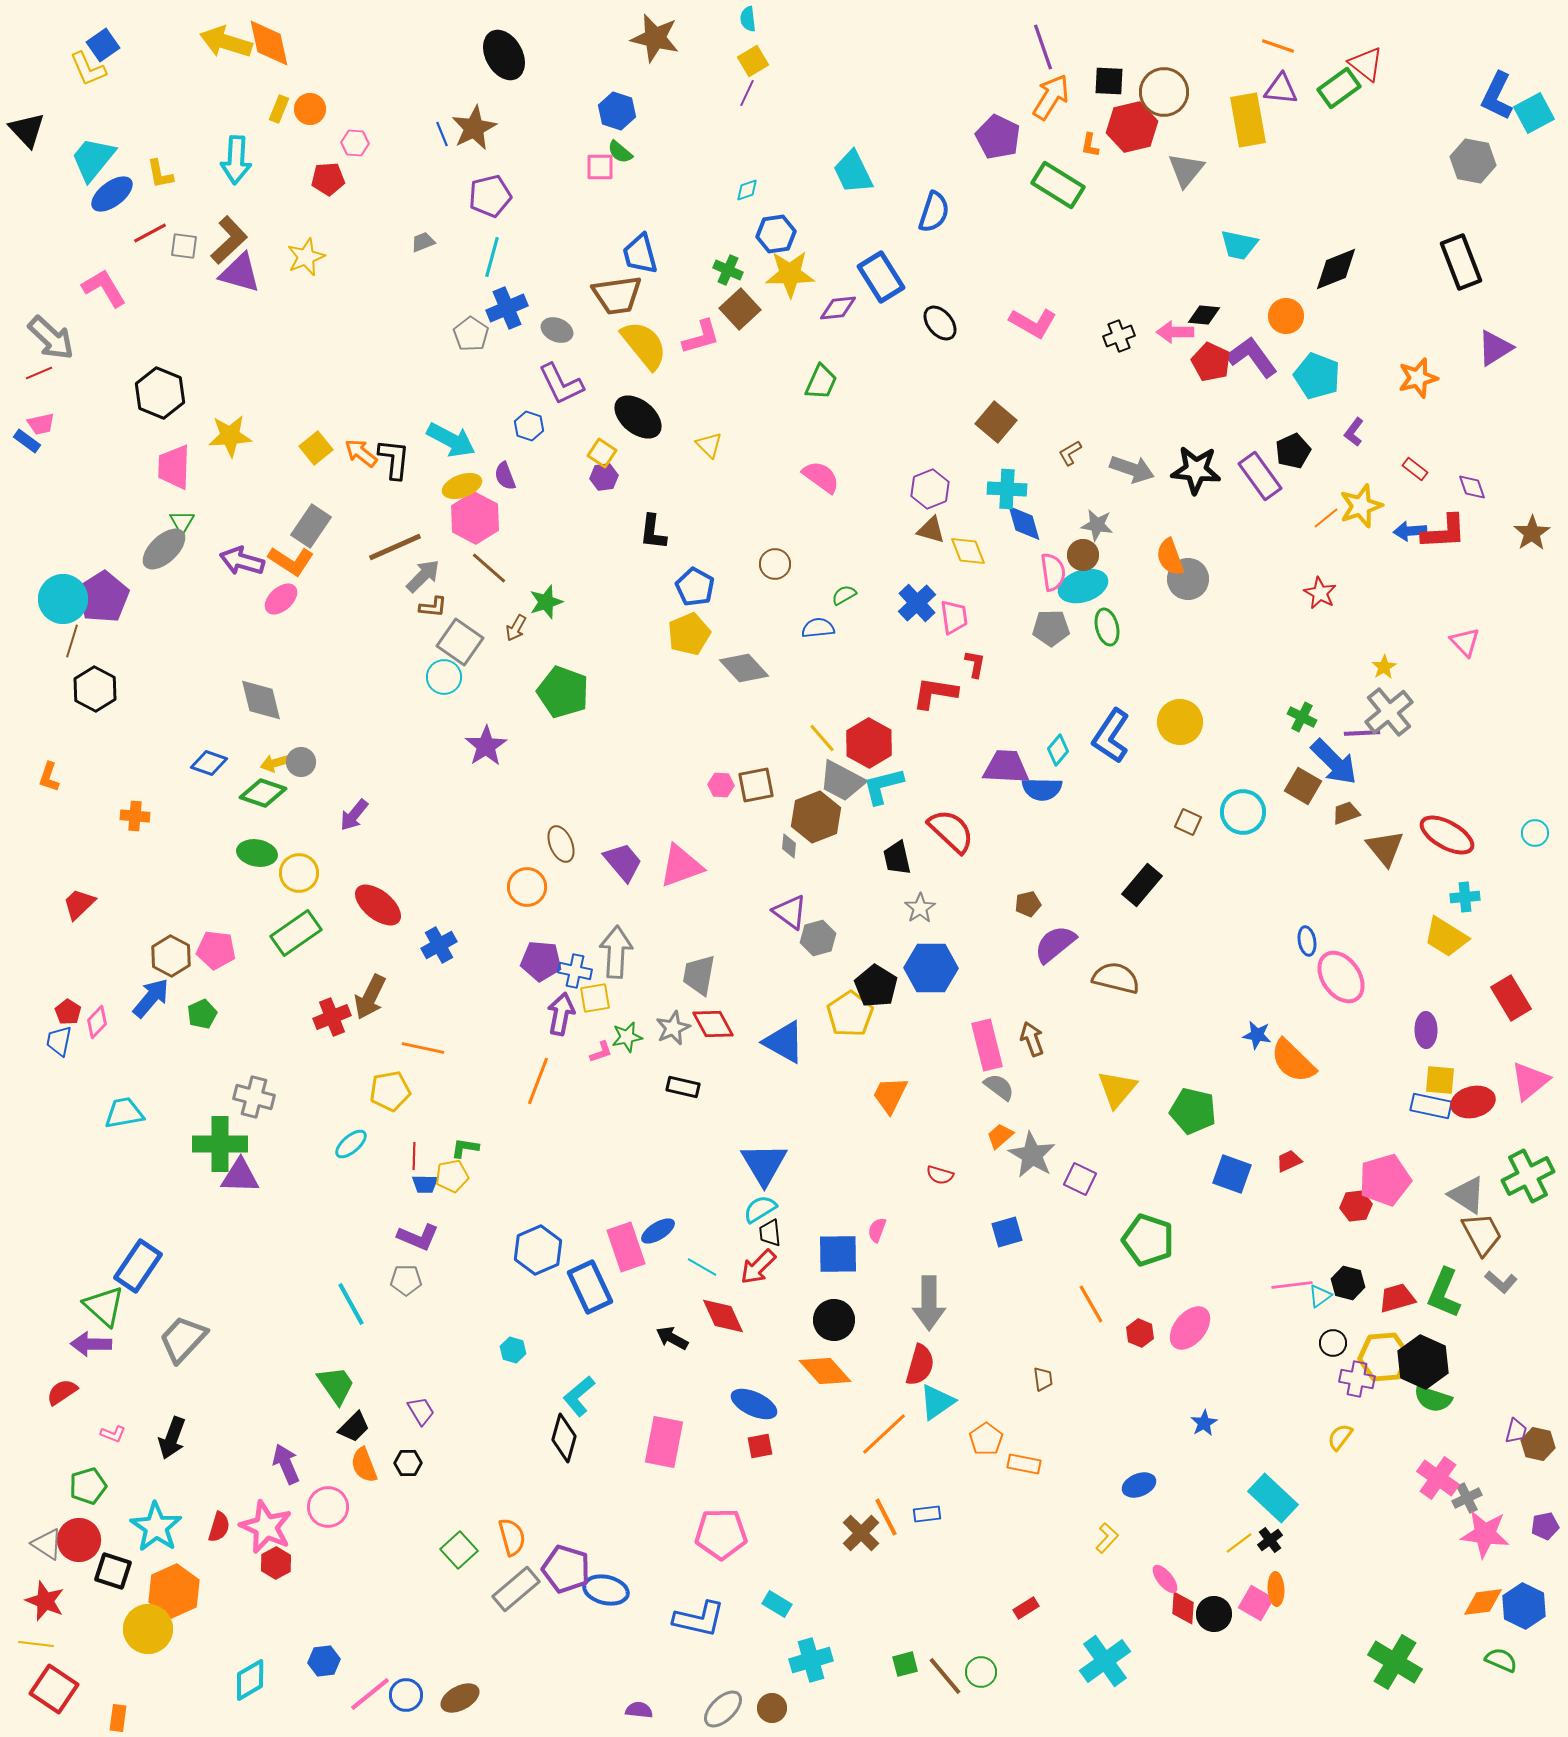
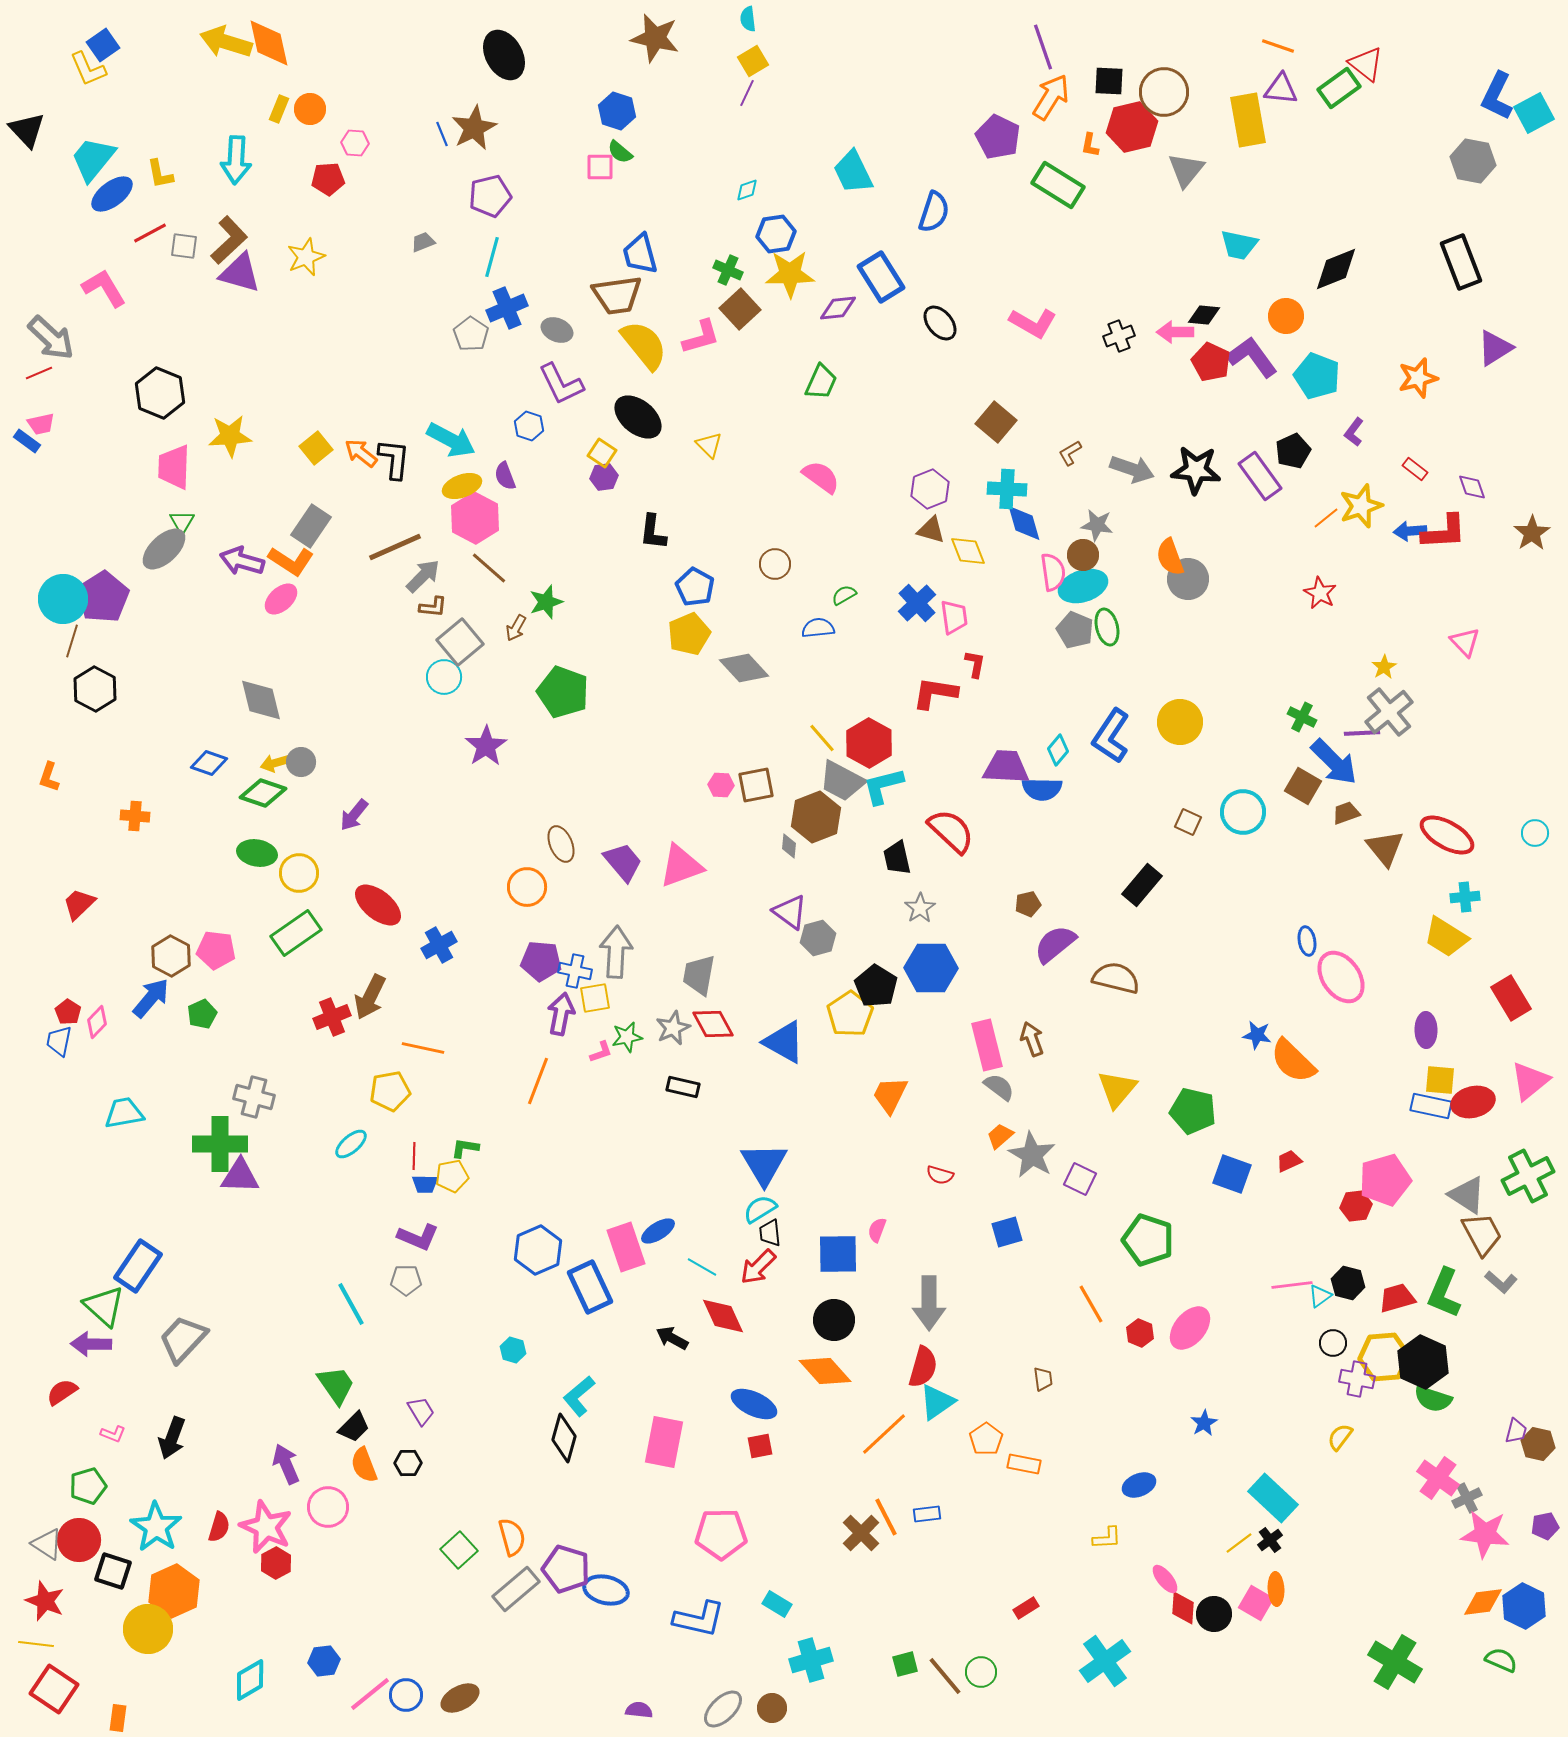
gray pentagon at (1051, 628): moved 24 px right, 2 px down; rotated 24 degrees clockwise
gray square at (460, 642): rotated 15 degrees clockwise
red semicircle at (920, 1365): moved 3 px right, 2 px down
yellow L-shape at (1107, 1538): rotated 44 degrees clockwise
